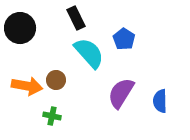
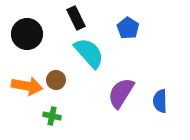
black circle: moved 7 px right, 6 px down
blue pentagon: moved 4 px right, 11 px up
